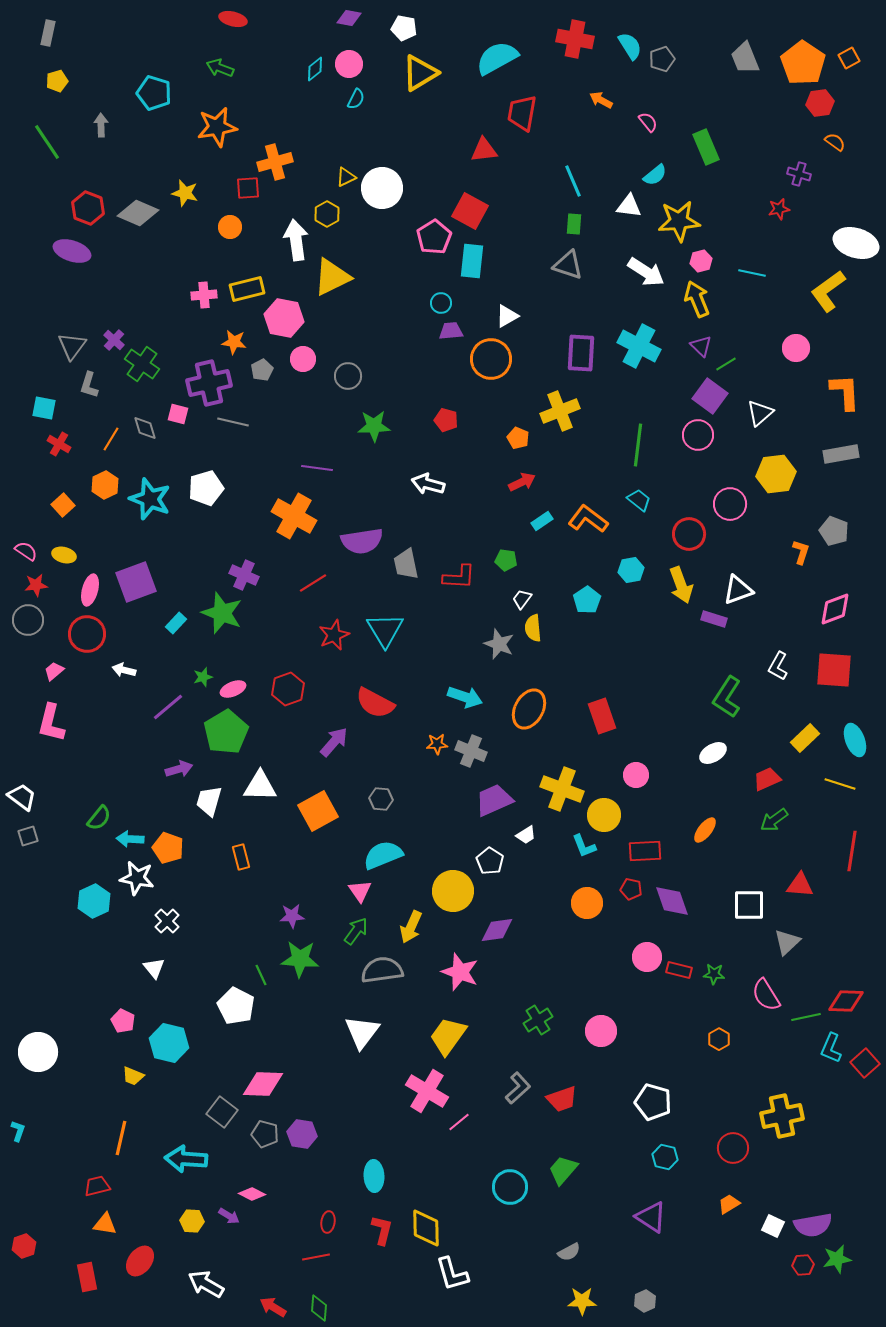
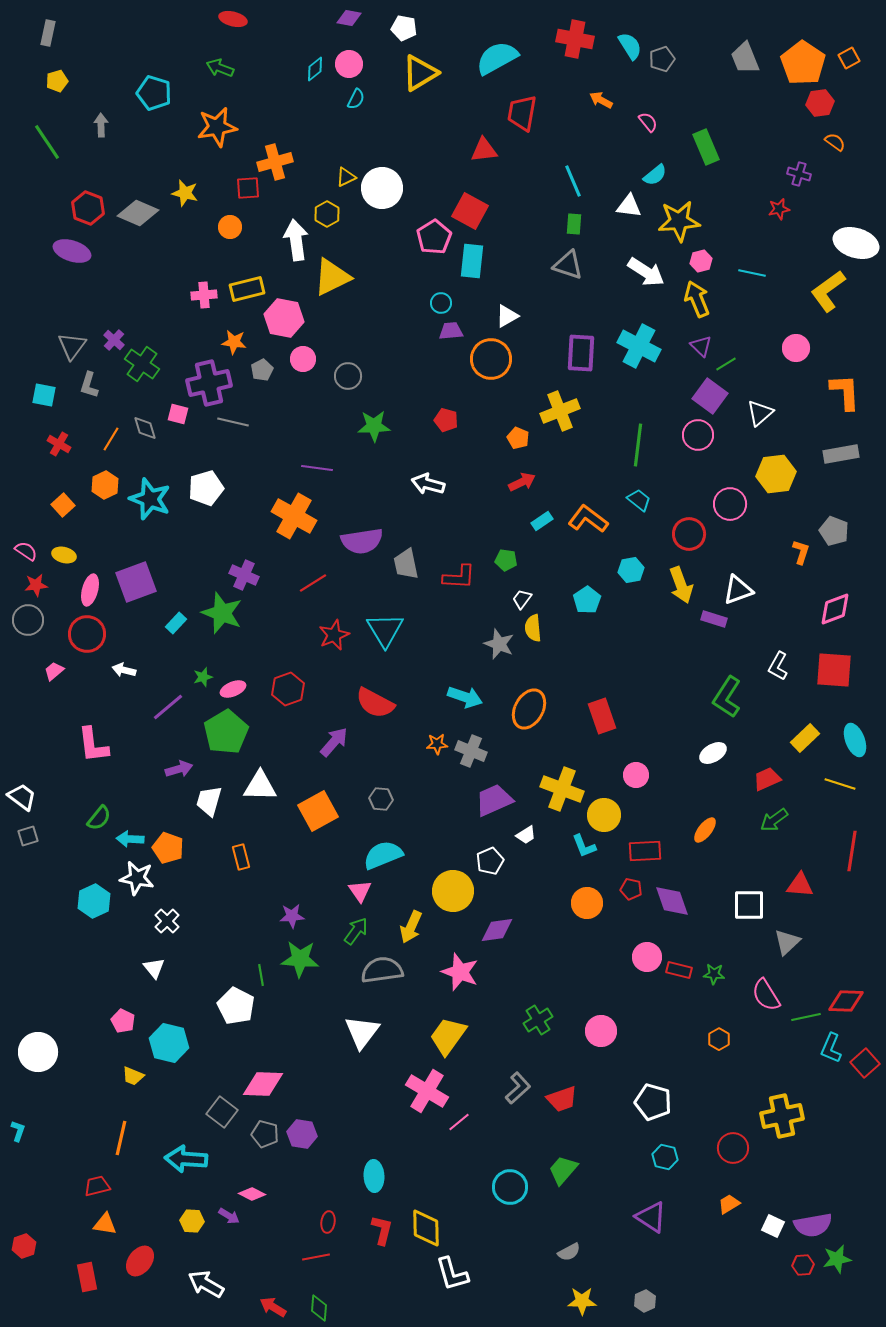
cyan square at (44, 408): moved 13 px up
pink L-shape at (51, 723): moved 42 px right, 22 px down; rotated 21 degrees counterclockwise
white pentagon at (490, 861): rotated 16 degrees clockwise
green line at (261, 975): rotated 15 degrees clockwise
